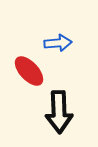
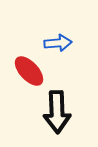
black arrow: moved 2 px left
